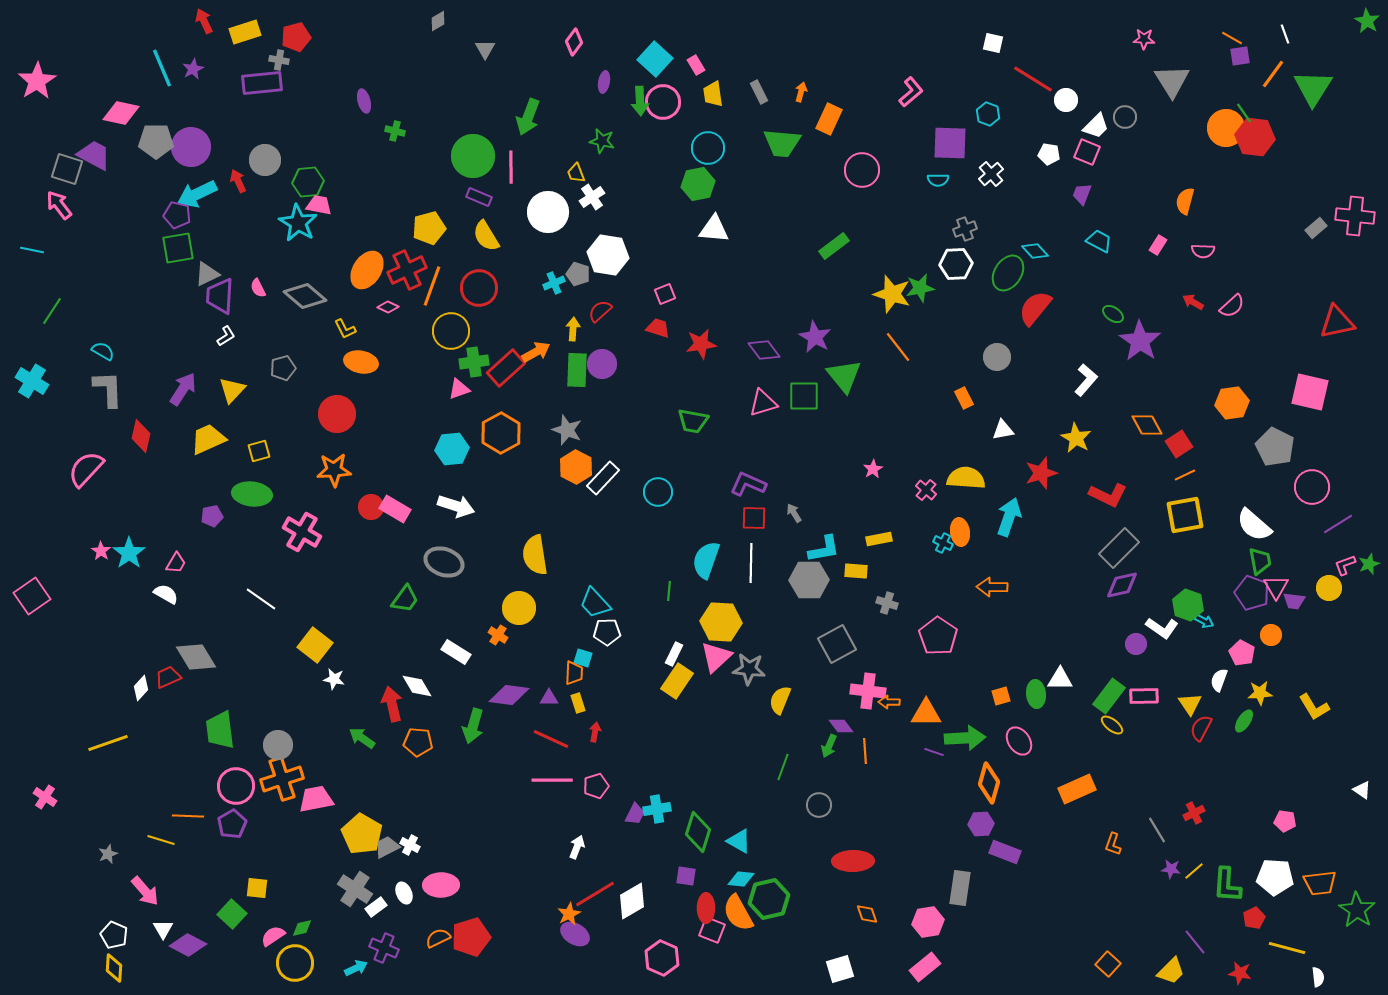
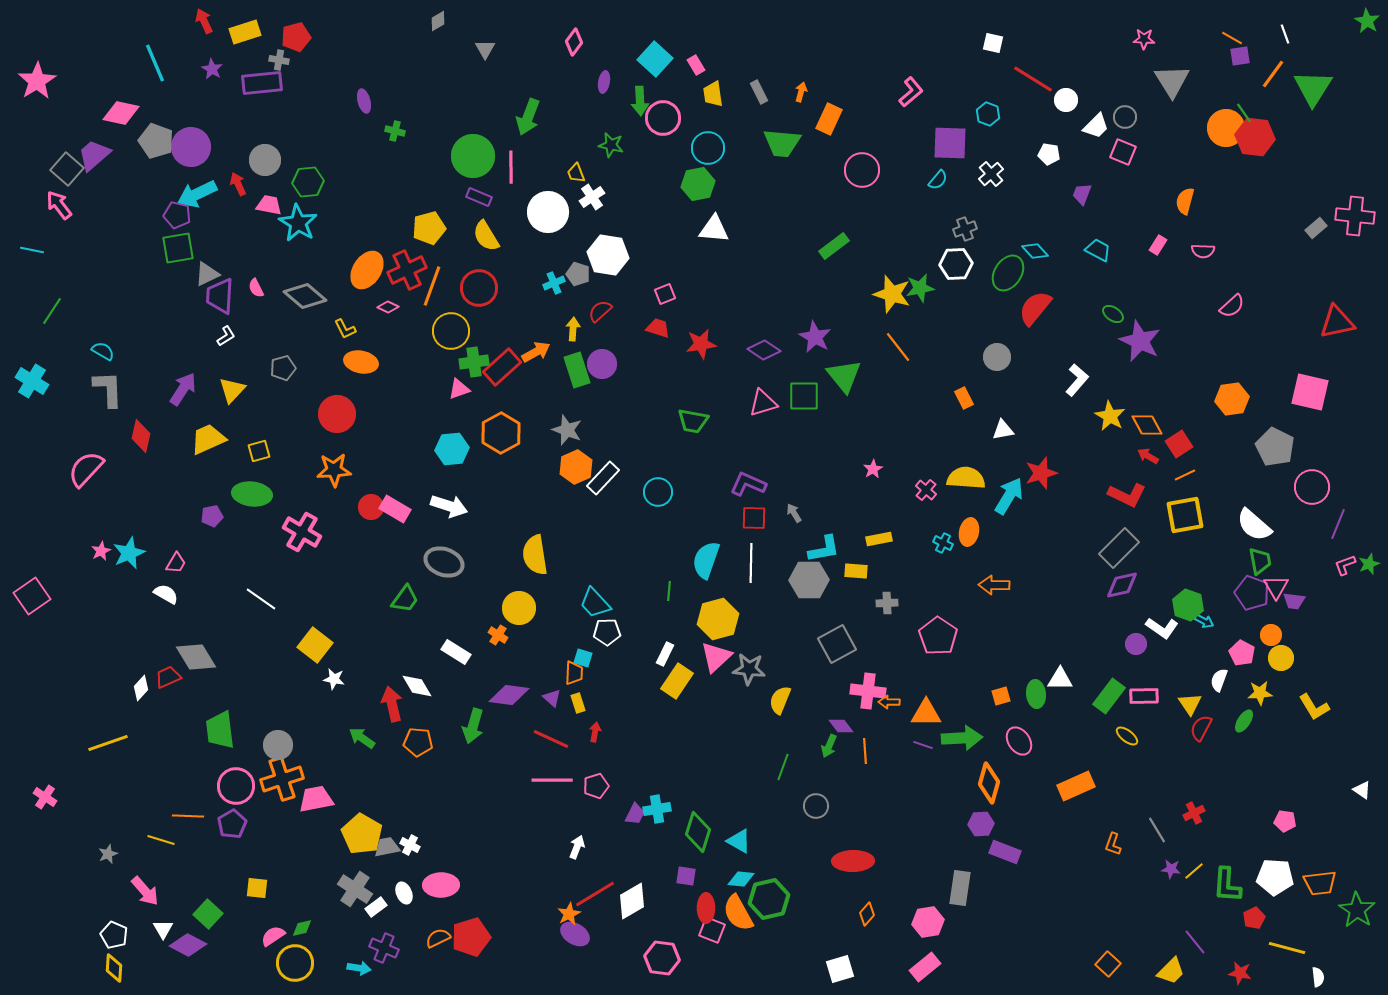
cyan line at (162, 68): moved 7 px left, 5 px up
purple star at (193, 69): moved 19 px right; rotated 15 degrees counterclockwise
pink circle at (663, 102): moved 16 px down
gray pentagon at (156, 141): rotated 20 degrees clockwise
green star at (602, 141): moved 9 px right, 4 px down
pink square at (1087, 152): moved 36 px right
purple trapezoid at (94, 155): rotated 69 degrees counterclockwise
gray square at (67, 169): rotated 24 degrees clockwise
cyan semicircle at (938, 180): rotated 50 degrees counterclockwise
red arrow at (238, 181): moved 3 px down
pink trapezoid at (319, 205): moved 50 px left
cyan trapezoid at (1099, 241): moved 1 px left, 9 px down
pink semicircle at (258, 288): moved 2 px left
red arrow at (1193, 302): moved 45 px left, 154 px down
purple star at (1140, 341): rotated 9 degrees counterclockwise
purple diamond at (764, 350): rotated 20 degrees counterclockwise
red rectangle at (506, 368): moved 4 px left, 1 px up
green rectangle at (577, 370): rotated 20 degrees counterclockwise
white L-shape at (1086, 380): moved 9 px left
orange hexagon at (1232, 403): moved 4 px up
yellow star at (1076, 438): moved 34 px right, 22 px up
orange hexagon at (576, 467): rotated 8 degrees clockwise
red L-shape at (1108, 495): moved 19 px right
white arrow at (456, 506): moved 7 px left
cyan arrow at (1009, 517): moved 21 px up; rotated 12 degrees clockwise
purple line at (1338, 524): rotated 36 degrees counterclockwise
orange ellipse at (960, 532): moved 9 px right; rotated 20 degrees clockwise
pink star at (101, 551): rotated 12 degrees clockwise
cyan star at (129, 553): rotated 12 degrees clockwise
orange arrow at (992, 587): moved 2 px right, 2 px up
yellow circle at (1329, 588): moved 48 px left, 70 px down
gray cross at (887, 603): rotated 20 degrees counterclockwise
yellow hexagon at (721, 622): moved 3 px left, 3 px up; rotated 18 degrees counterclockwise
white rectangle at (674, 654): moved 9 px left
purple triangle at (549, 698): moved 3 px right; rotated 42 degrees clockwise
yellow ellipse at (1112, 725): moved 15 px right, 11 px down
green arrow at (965, 738): moved 3 px left
purple line at (934, 752): moved 11 px left, 7 px up
orange rectangle at (1077, 789): moved 1 px left, 3 px up
gray circle at (819, 805): moved 3 px left, 1 px down
gray trapezoid at (387, 847): rotated 16 degrees clockwise
green square at (232, 914): moved 24 px left
orange diamond at (867, 914): rotated 60 degrees clockwise
pink hexagon at (662, 958): rotated 16 degrees counterclockwise
cyan arrow at (356, 968): moved 3 px right; rotated 35 degrees clockwise
